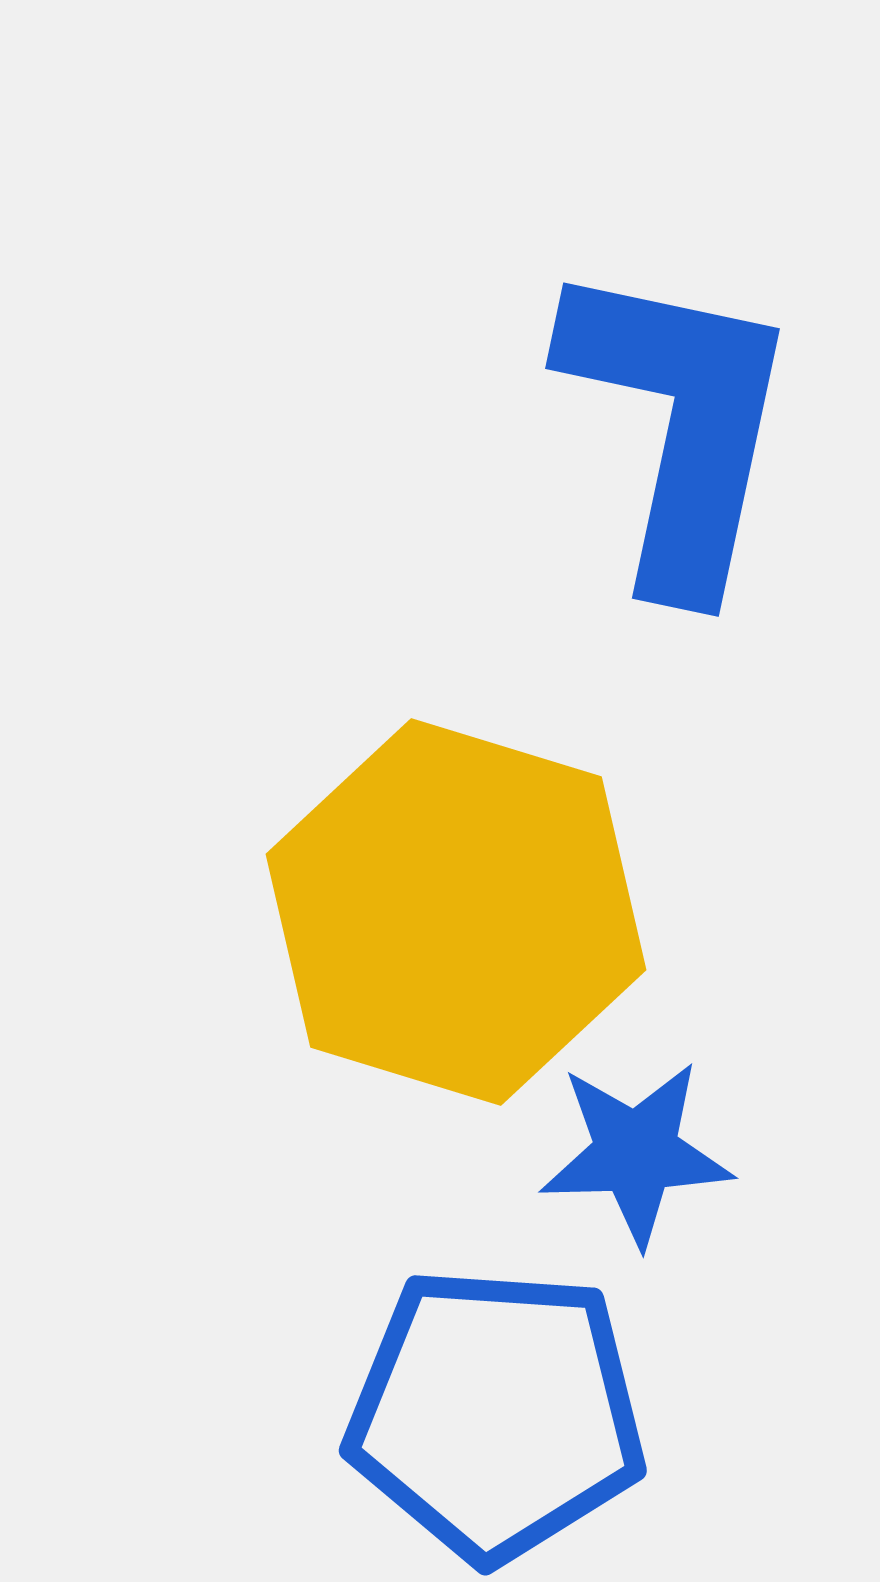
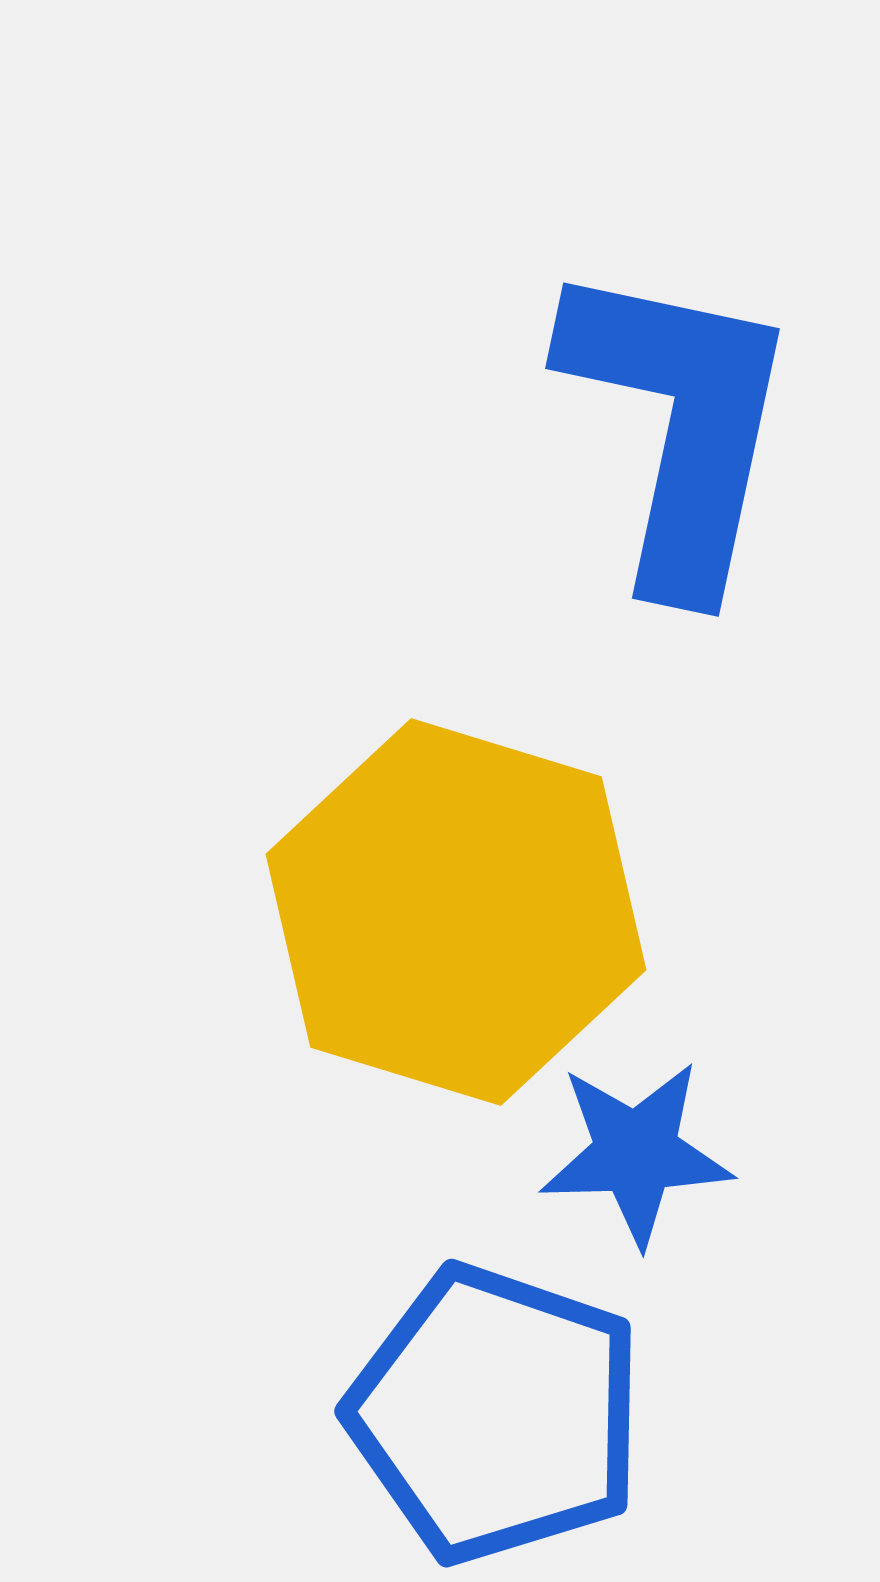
blue pentagon: rotated 15 degrees clockwise
